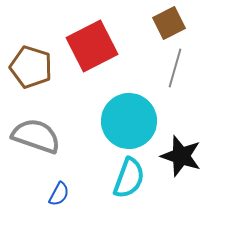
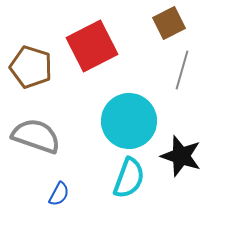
gray line: moved 7 px right, 2 px down
